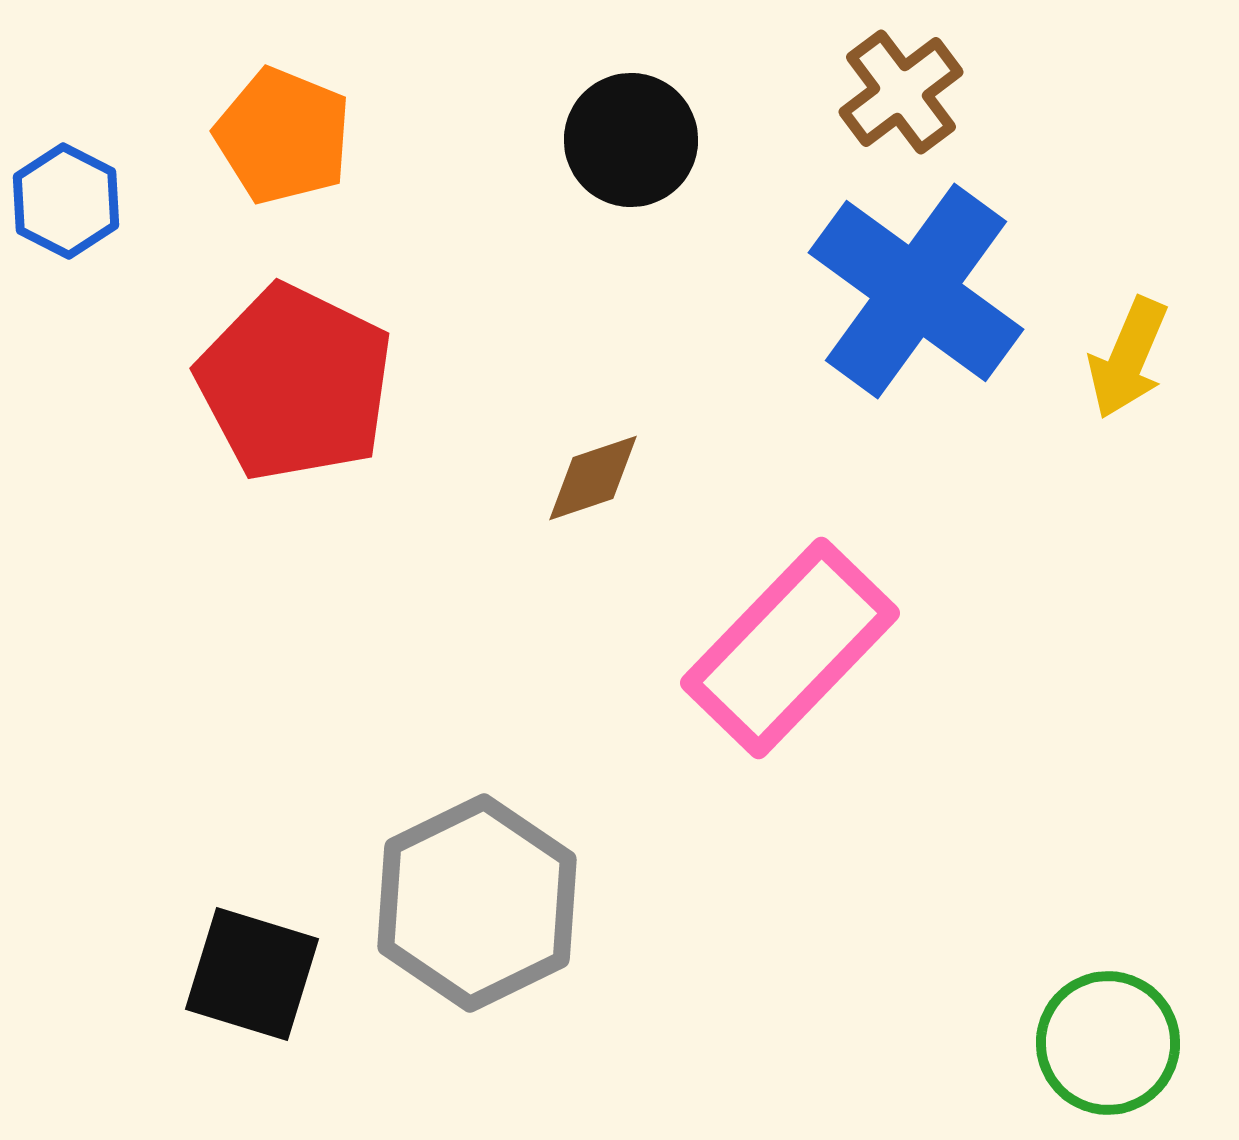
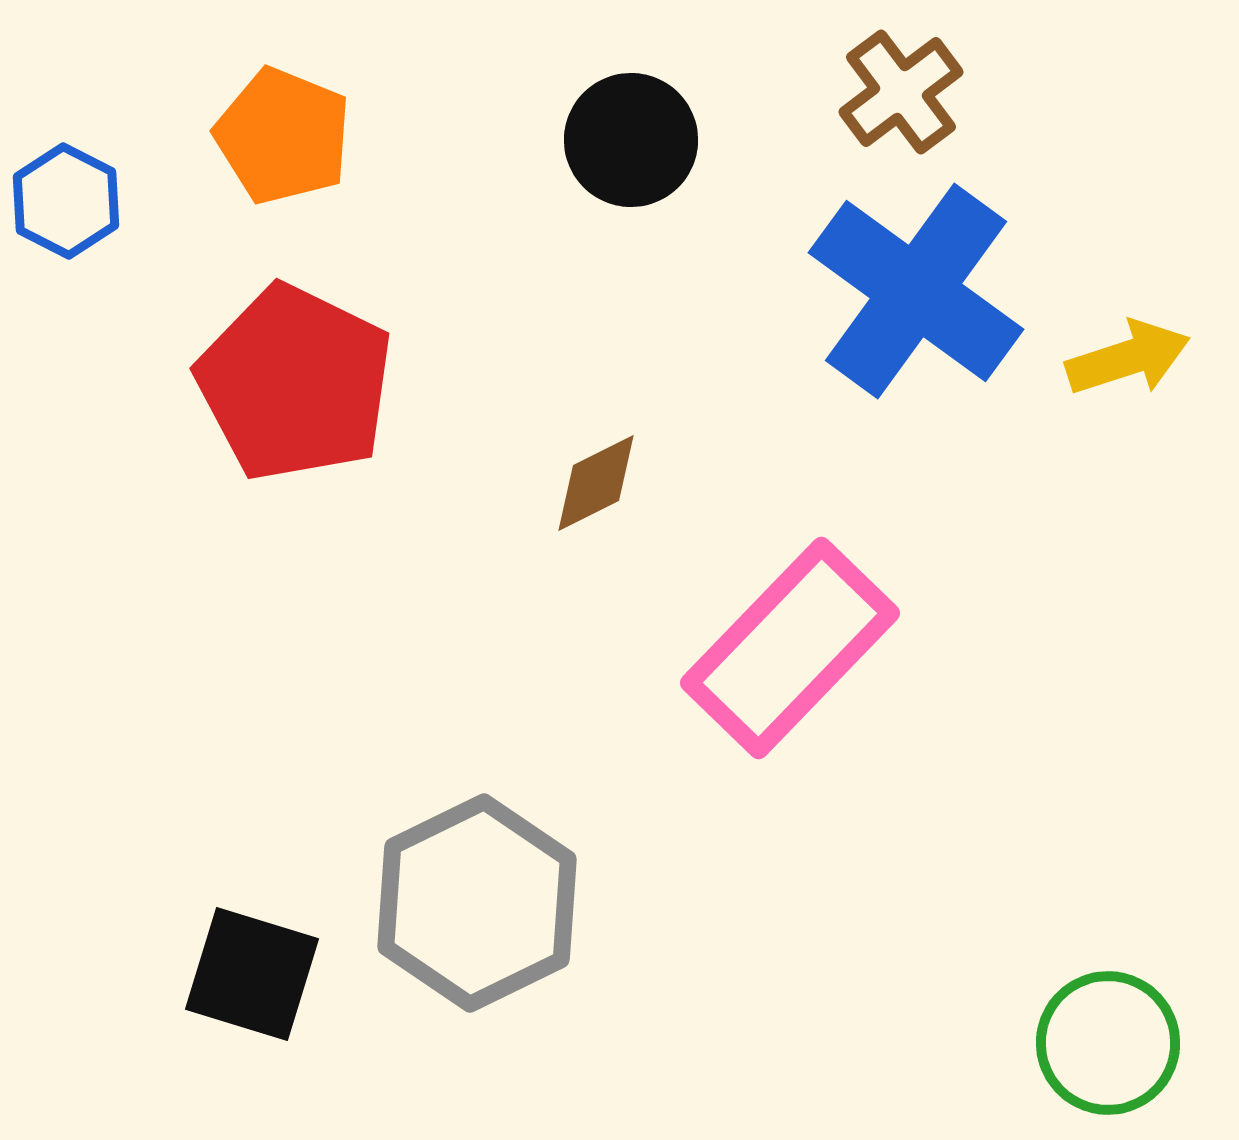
yellow arrow: rotated 131 degrees counterclockwise
brown diamond: moved 3 px right, 5 px down; rotated 8 degrees counterclockwise
